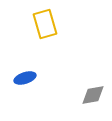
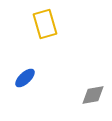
blue ellipse: rotated 25 degrees counterclockwise
